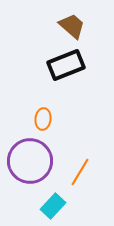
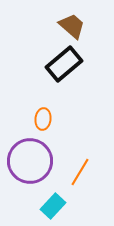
black rectangle: moved 2 px left, 1 px up; rotated 18 degrees counterclockwise
